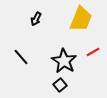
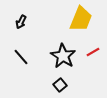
black arrow: moved 15 px left, 3 px down
black star: moved 1 px left, 5 px up
